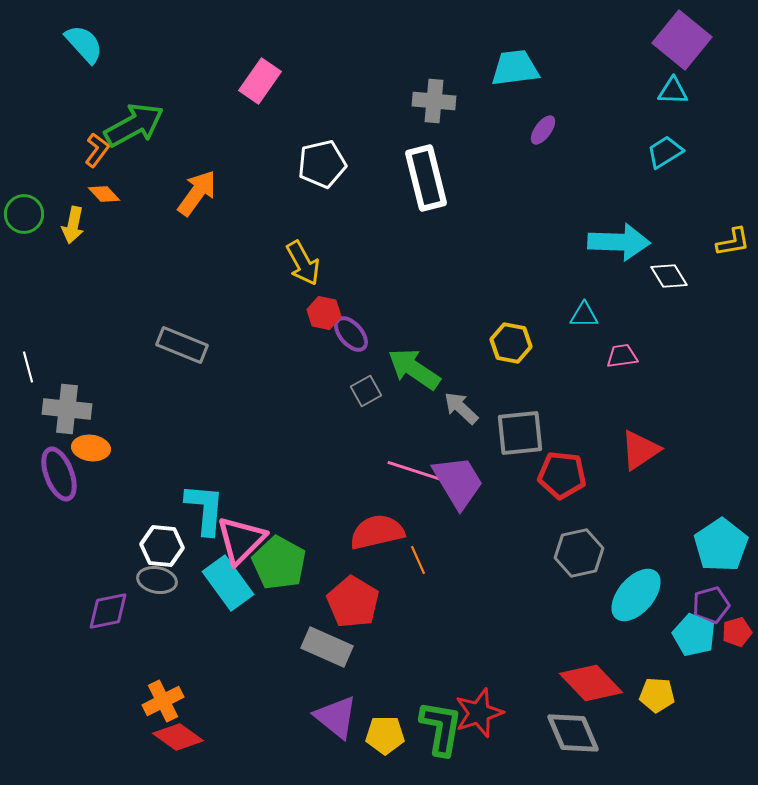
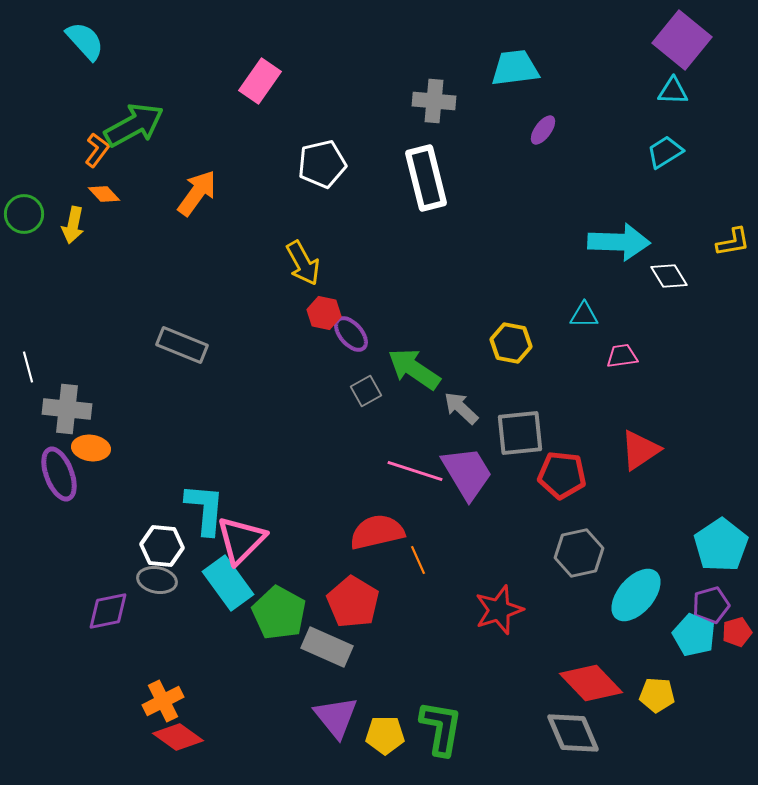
cyan semicircle at (84, 44): moved 1 px right, 3 px up
purple trapezoid at (458, 482): moved 9 px right, 9 px up
green pentagon at (279, 563): moved 50 px down
red star at (479, 713): moved 20 px right, 103 px up
purple triangle at (336, 717): rotated 12 degrees clockwise
